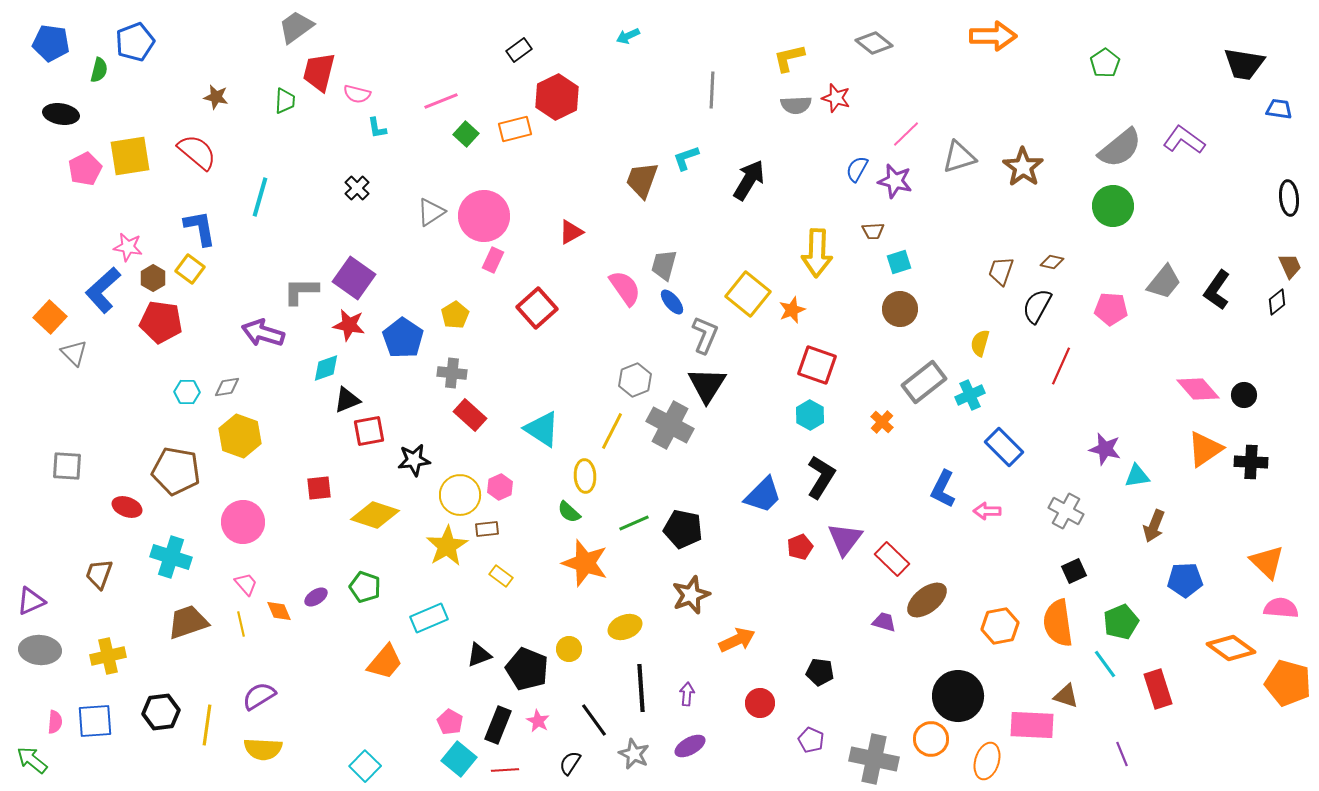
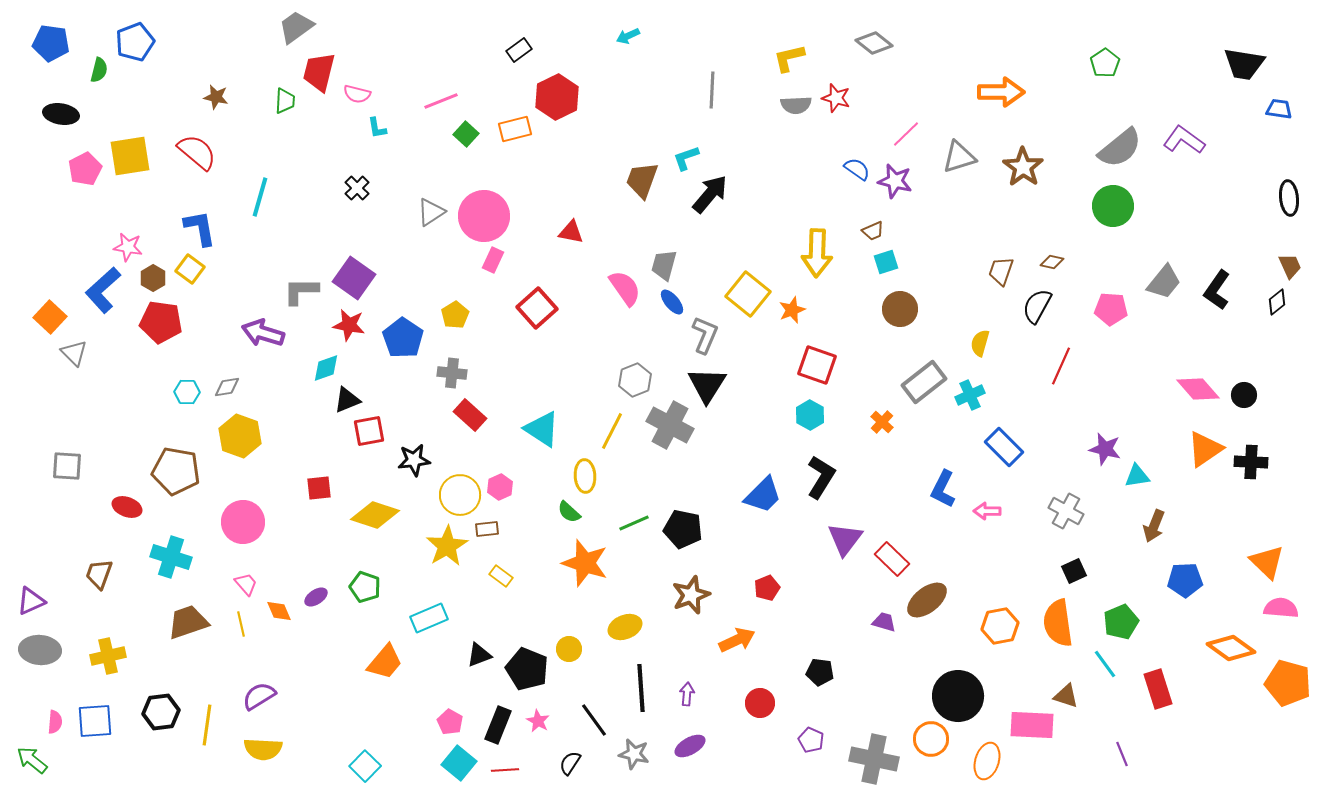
orange arrow at (993, 36): moved 8 px right, 56 px down
blue semicircle at (857, 169): rotated 96 degrees clockwise
black arrow at (749, 180): moved 39 px left, 14 px down; rotated 9 degrees clockwise
brown trapezoid at (873, 231): rotated 20 degrees counterclockwise
red triangle at (571, 232): rotated 40 degrees clockwise
cyan square at (899, 262): moved 13 px left
red pentagon at (800, 547): moved 33 px left, 41 px down
gray star at (634, 754): rotated 12 degrees counterclockwise
cyan square at (459, 759): moved 4 px down
